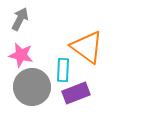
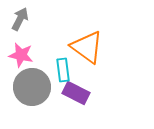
cyan rectangle: rotated 10 degrees counterclockwise
purple rectangle: rotated 48 degrees clockwise
